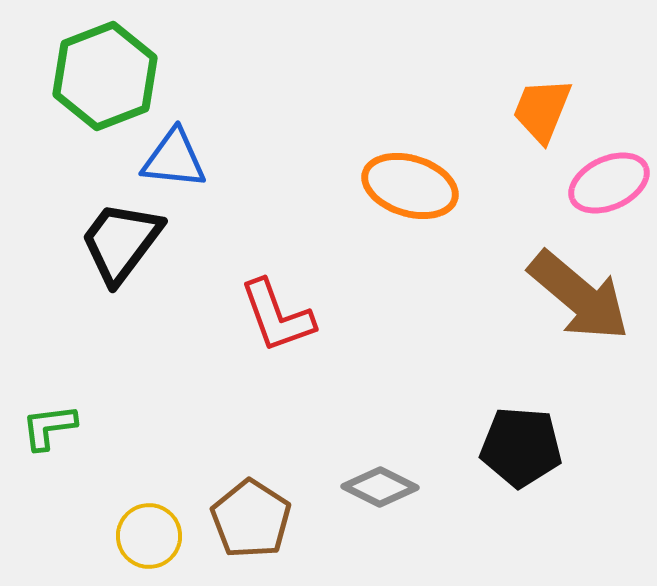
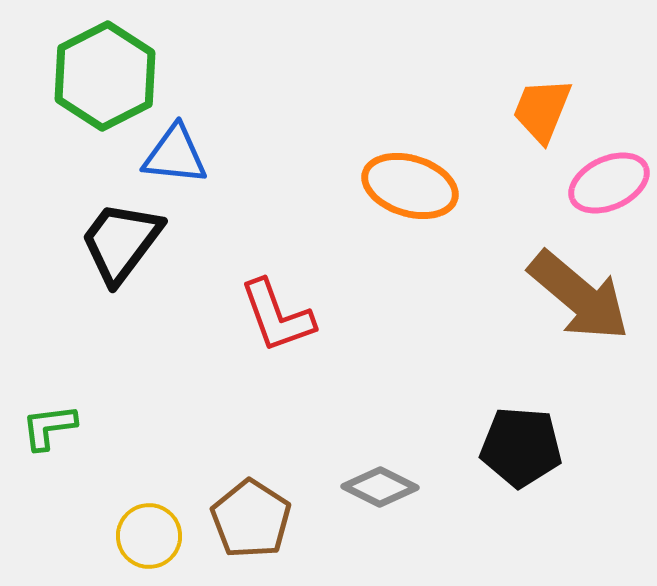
green hexagon: rotated 6 degrees counterclockwise
blue triangle: moved 1 px right, 4 px up
